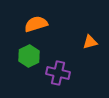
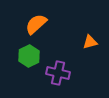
orange semicircle: rotated 25 degrees counterclockwise
